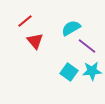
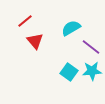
purple line: moved 4 px right, 1 px down
